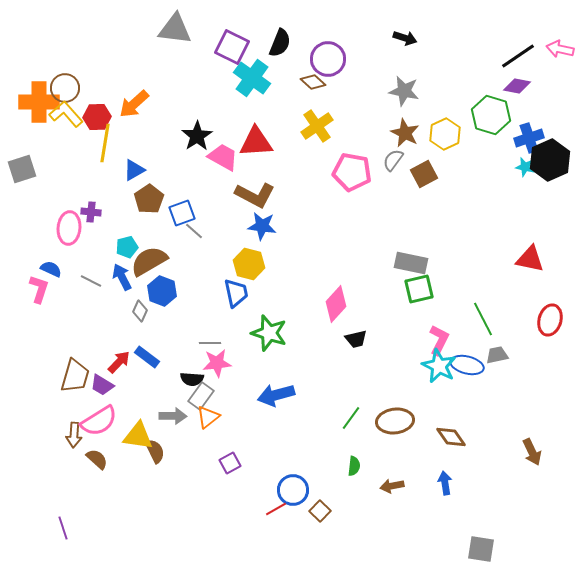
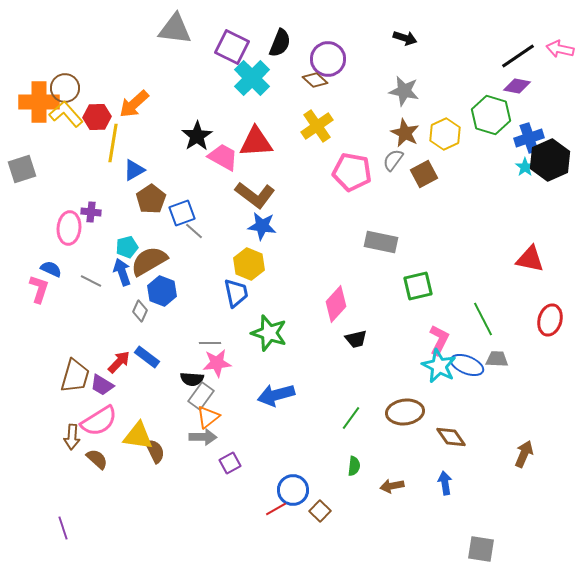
cyan cross at (252, 78): rotated 9 degrees clockwise
brown diamond at (313, 82): moved 2 px right, 2 px up
yellow line at (105, 143): moved 8 px right
cyan star at (525, 167): rotated 24 degrees clockwise
brown L-shape at (255, 195): rotated 9 degrees clockwise
brown pentagon at (149, 199): moved 2 px right
gray rectangle at (411, 263): moved 30 px left, 21 px up
yellow hexagon at (249, 264): rotated 8 degrees clockwise
blue arrow at (122, 277): moved 5 px up; rotated 8 degrees clockwise
green square at (419, 289): moved 1 px left, 3 px up
gray trapezoid at (497, 355): moved 4 px down; rotated 15 degrees clockwise
blue ellipse at (467, 365): rotated 8 degrees clockwise
gray arrow at (173, 416): moved 30 px right, 21 px down
brown ellipse at (395, 421): moved 10 px right, 9 px up
brown arrow at (74, 435): moved 2 px left, 2 px down
brown arrow at (532, 452): moved 8 px left, 2 px down; rotated 132 degrees counterclockwise
